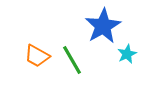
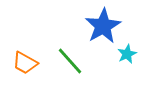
orange trapezoid: moved 12 px left, 7 px down
green line: moved 2 px left, 1 px down; rotated 12 degrees counterclockwise
